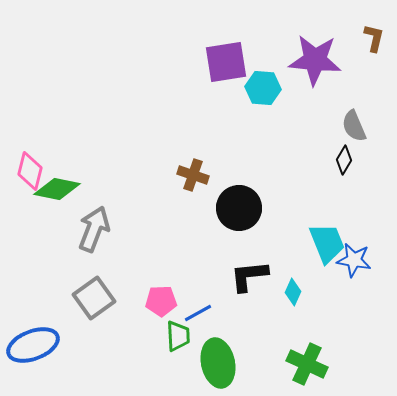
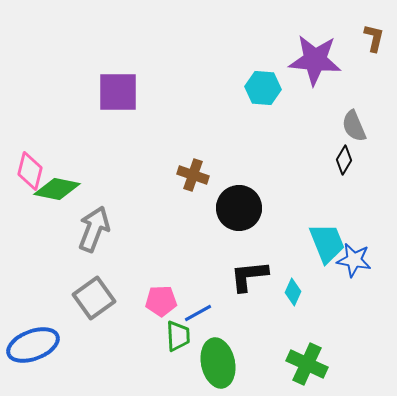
purple square: moved 108 px left, 30 px down; rotated 9 degrees clockwise
